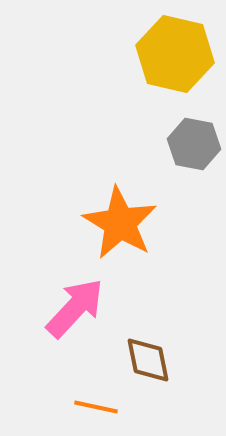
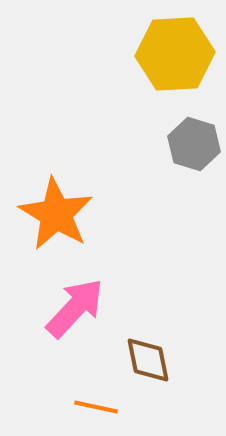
yellow hexagon: rotated 16 degrees counterclockwise
gray hexagon: rotated 6 degrees clockwise
orange star: moved 64 px left, 9 px up
